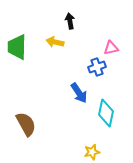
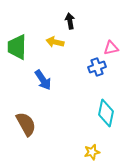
blue arrow: moved 36 px left, 13 px up
